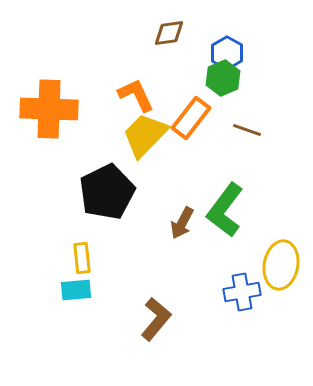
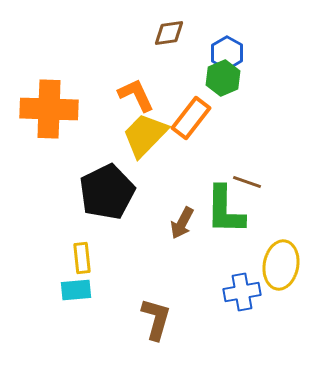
brown line: moved 52 px down
green L-shape: rotated 36 degrees counterclockwise
brown L-shape: rotated 24 degrees counterclockwise
